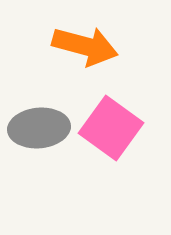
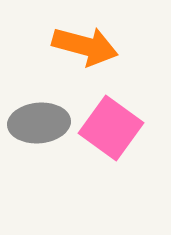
gray ellipse: moved 5 px up
